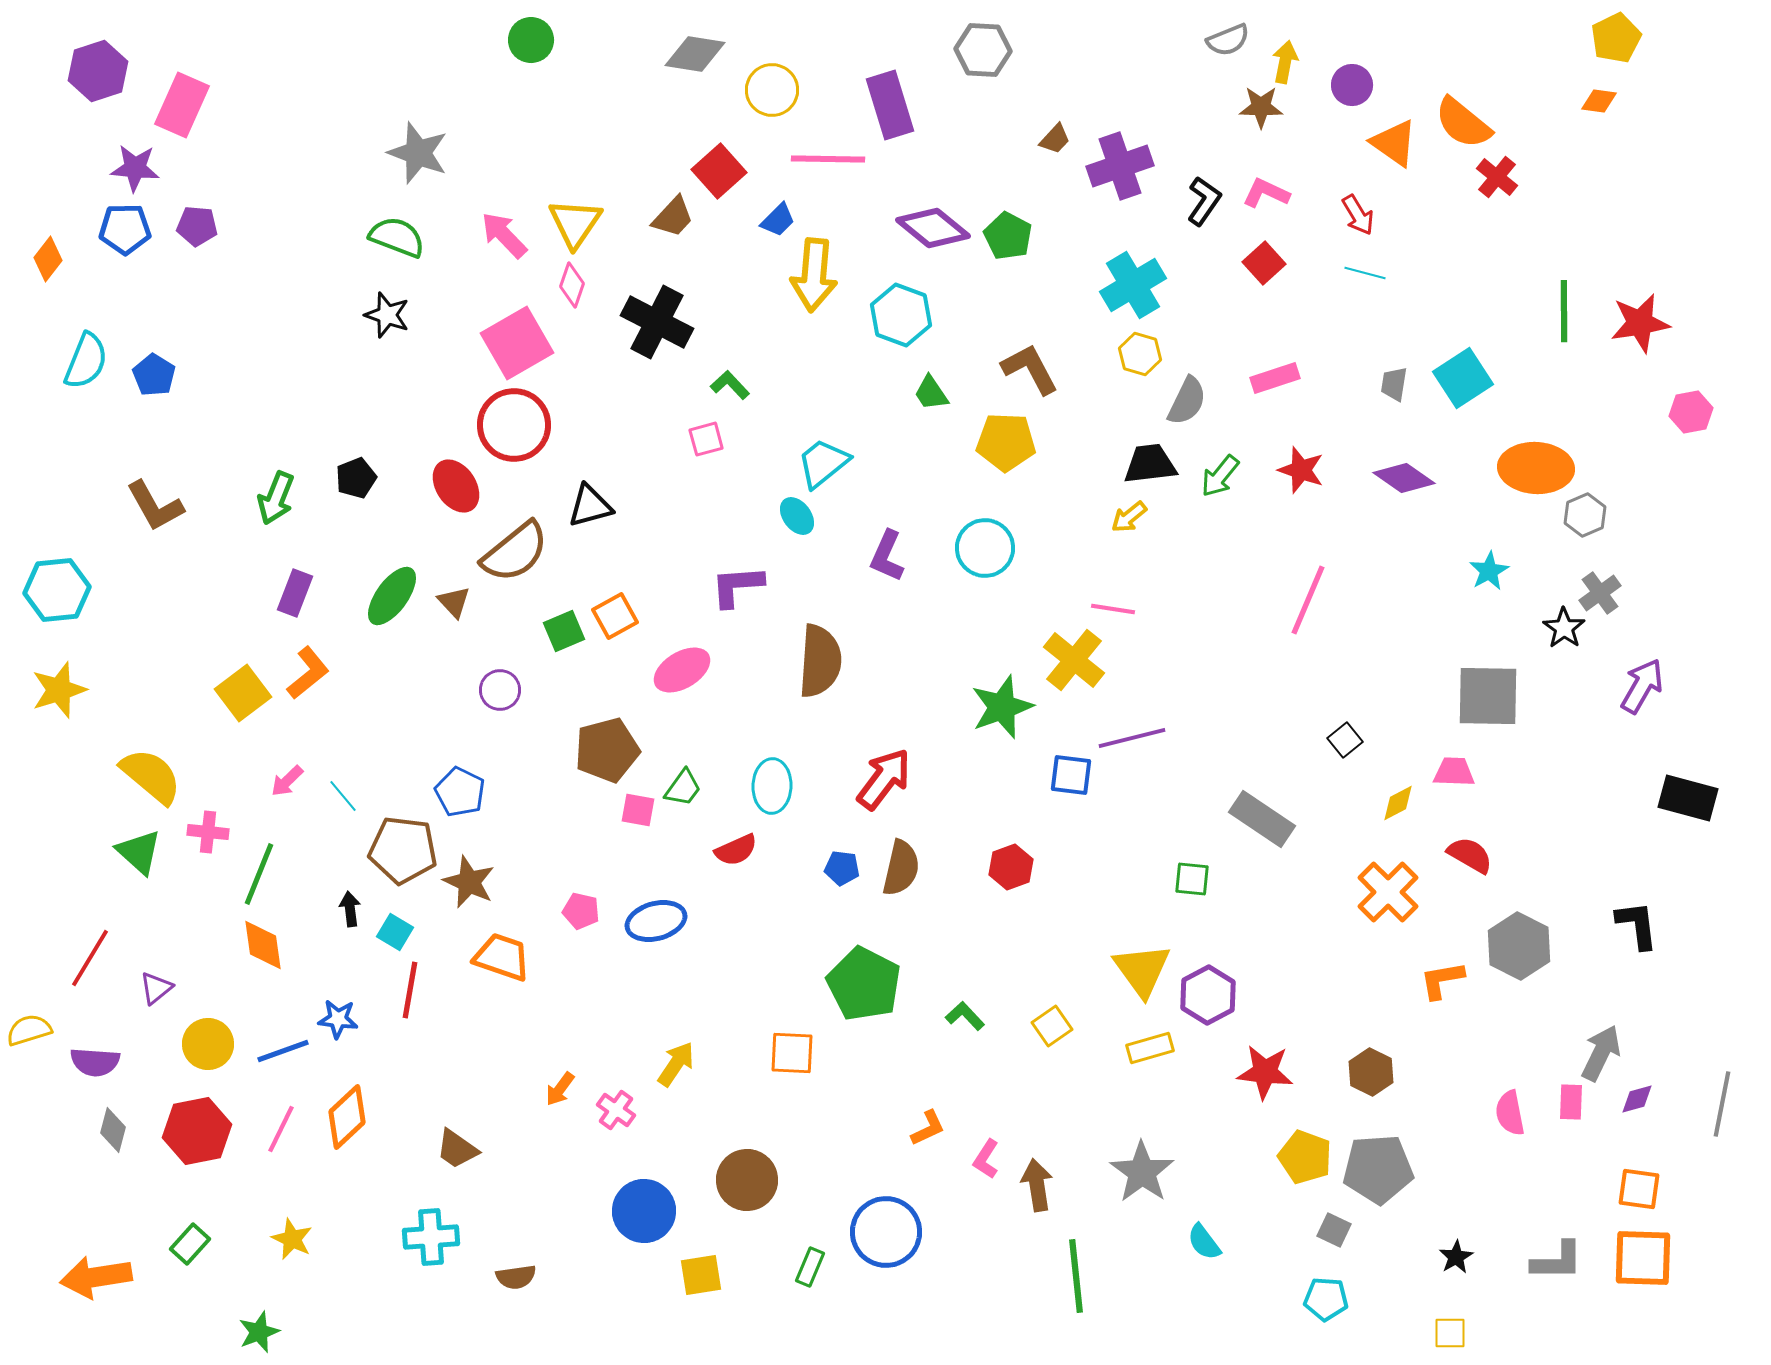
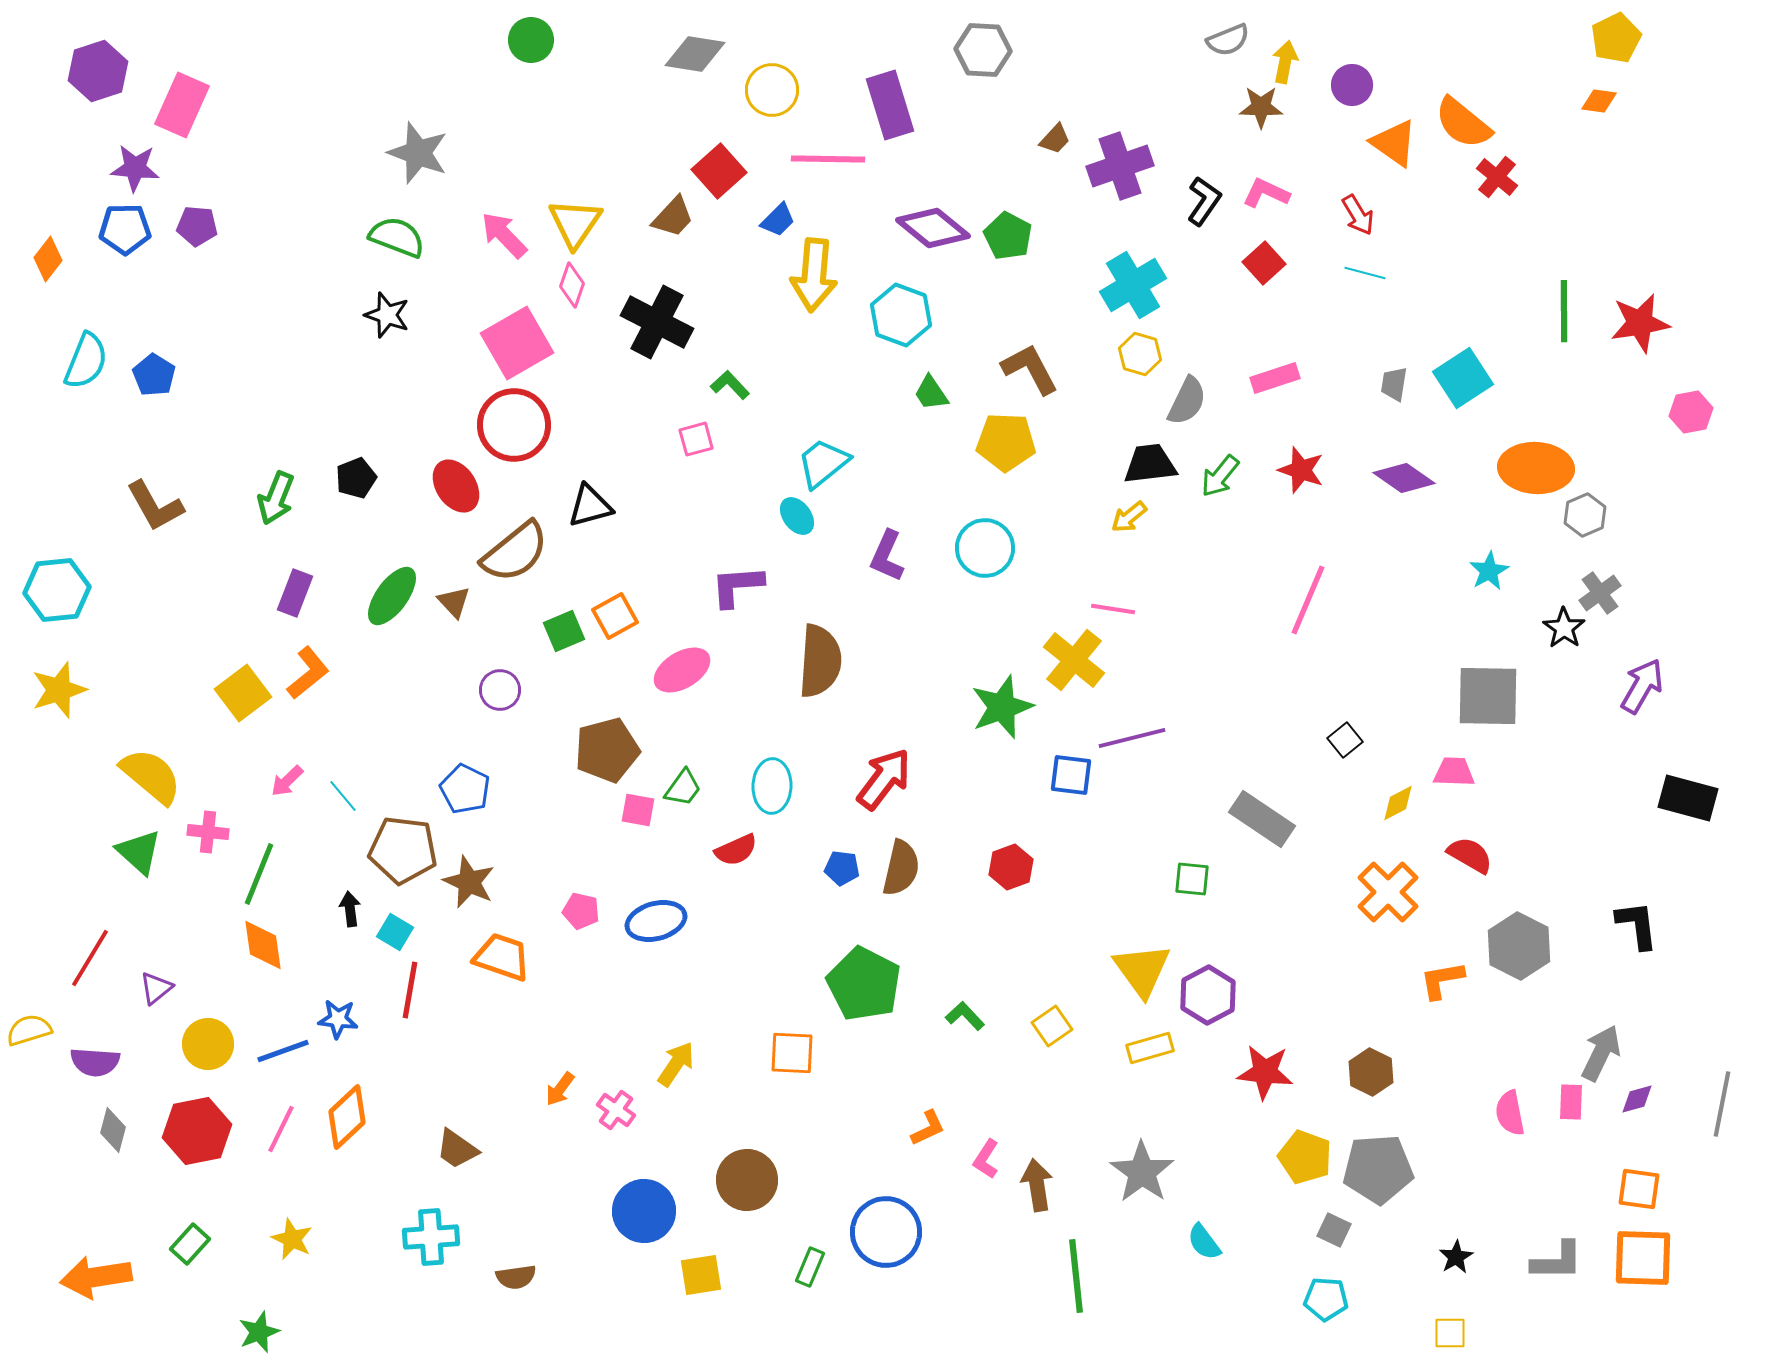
pink square at (706, 439): moved 10 px left
blue pentagon at (460, 792): moved 5 px right, 3 px up
